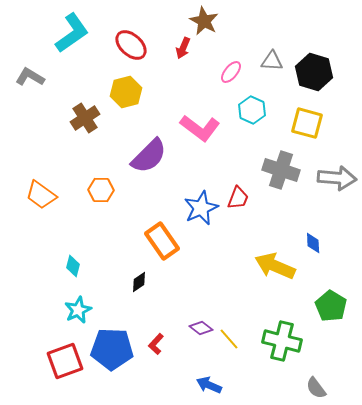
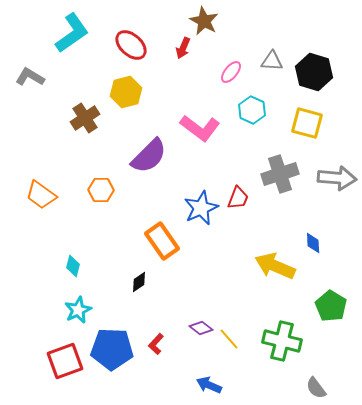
gray cross: moved 1 px left, 4 px down; rotated 36 degrees counterclockwise
